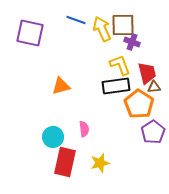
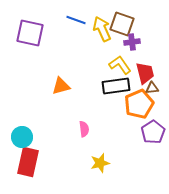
brown square: moved 1 px left, 1 px up; rotated 20 degrees clockwise
purple cross: rotated 28 degrees counterclockwise
yellow L-shape: rotated 15 degrees counterclockwise
red trapezoid: moved 2 px left
brown triangle: moved 2 px left, 1 px down
orange pentagon: rotated 16 degrees clockwise
cyan circle: moved 31 px left
red rectangle: moved 37 px left
